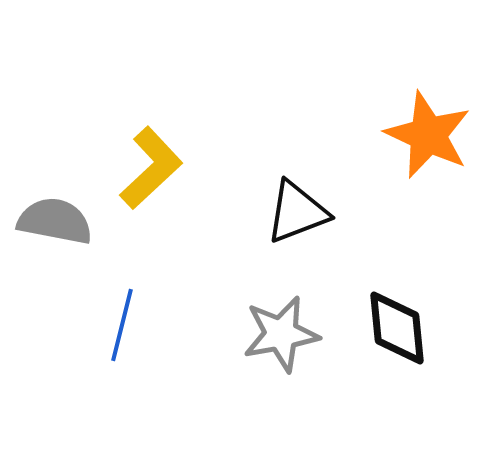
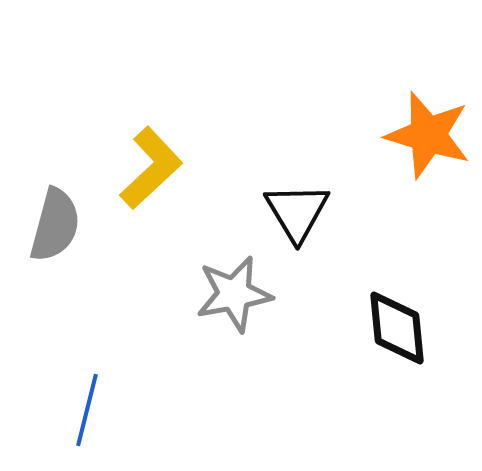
orange star: rotated 8 degrees counterclockwise
black triangle: rotated 40 degrees counterclockwise
gray semicircle: moved 4 px down; rotated 94 degrees clockwise
blue line: moved 35 px left, 85 px down
gray star: moved 47 px left, 40 px up
